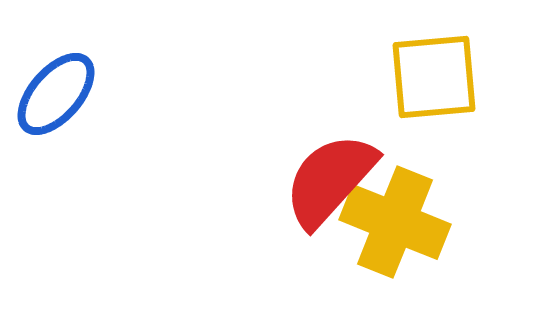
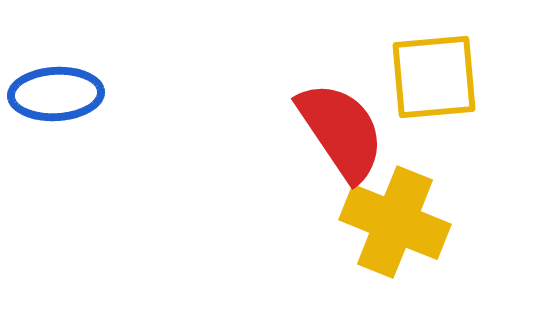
blue ellipse: rotated 46 degrees clockwise
red semicircle: moved 11 px right, 49 px up; rotated 104 degrees clockwise
